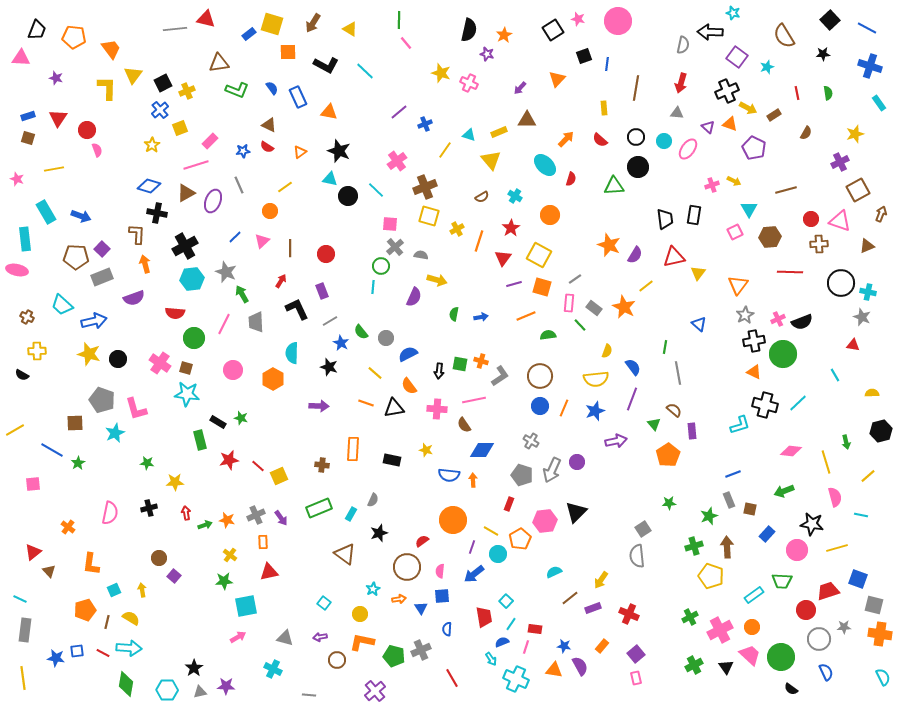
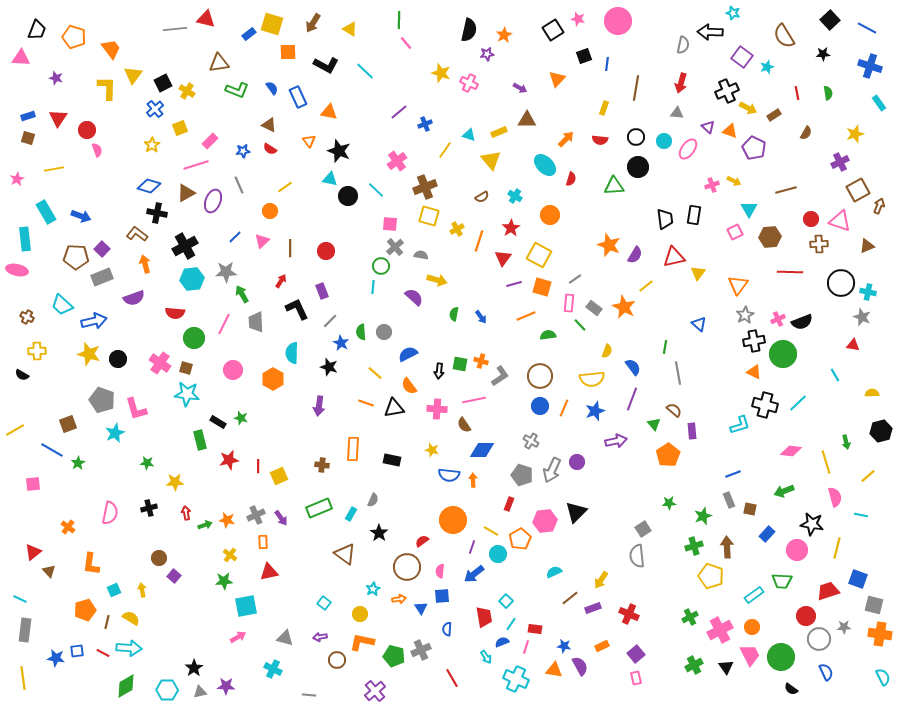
orange pentagon at (74, 37): rotated 10 degrees clockwise
purple star at (487, 54): rotated 24 degrees counterclockwise
purple square at (737, 57): moved 5 px right
purple arrow at (520, 88): rotated 104 degrees counterclockwise
yellow cross at (187, 91): rotated 35 degrees counterclockwise
yellow rectangle at (604, 108): rotated 24 degrees clockwise
blue cross at (160, 110): moved 5 px left, 1 px up
orange triangle at (730, 124): moved 7 px down
red semicircle at (600, 140): rotated 35 degrees counterclockwise
red semicircle at (267, 147): moved 3 px right, 2 px down
orange triangle at (300, 152): moved 9 px right, 11 px up; rotated 32 degrees counterclockwise
pink star at (17, 179): rotated 24 degrees clockwise
brown arrow at (881, 214): moved 2 px left, 8 px up
brown L-shape at (137, 234): rotated 55 degrees counterclockwise
red circle at (326, 254): moved 3 px up
gray star at (226, 272): rotated 25 degrees counterclockwise
purple semicircle at (414, 297): rotated 72 degrees counterclockwise
blue arrow at (481, 317): rotated 64 degrees clockwise
gray line at (330, 321): rotated 14 degrees counterclockwise
green semicircle at (361, 332): rotated 35 degrees clockwise
gray circle at (386, 338): moved 2 px left, 6 px up
yellow semicircle at (596, 379): moved 4 px left
purple arrow at (319, 406): rotated 96 degrees clockwise
brown square at (75, 423): moved 7 px left, 1 px down; rotated 18 degrees counterclockwise
yellow star at (426, 450): moved 6 px right
red line at (258, 466): rotated 48 degrees clockwise
green star at (709, 516): moved 6 px left
black star at (379, 533): rotated 18 degrees counterclockwise
yellow line at (837, 548): rotated 60 degrees counterclockwise
red circle at (806, 610): moved 6 px down
orange rectangle at (602, 646): rotated 24 degrees clockwise
pink trapezoid at (750, 655): rotated 20 degrees clockwise
cyan arrow at (491, 659): moved 5 px left, 2 px up
green diamond at (126, 684): moved 2 px down; rotated 50 degrees clockwise
